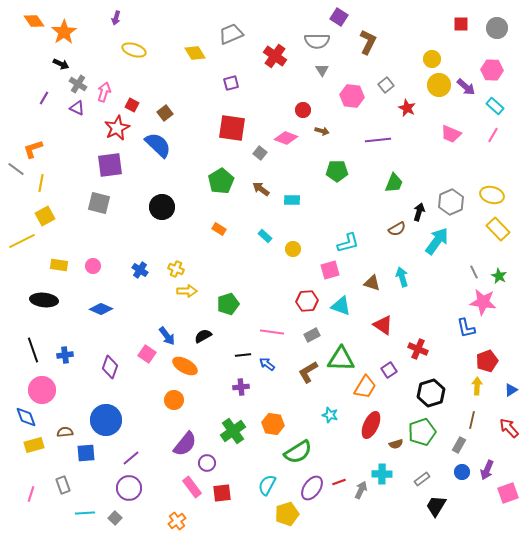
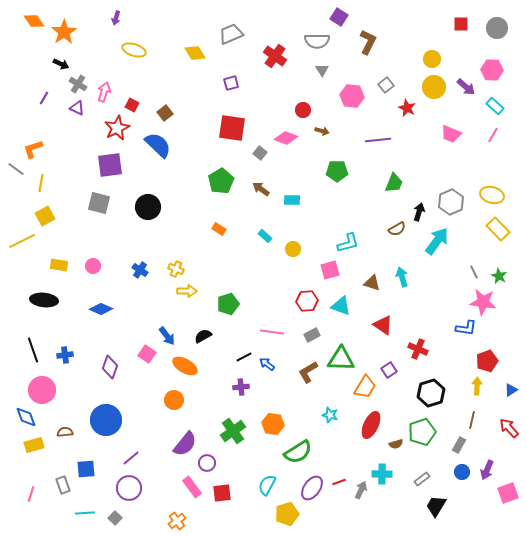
yellow circle at (439, 85): moved 5 px left, 2 px down
black circle at (162, 207): moved 14 px left
blue L-shape at (466, 328): rotated 70 degrees counterclockwise
black line at (243, 355): moved 1 px right, 2 px down; rotated 21 degrees counterclockwise
blue square at (86, 453): moved 16 px down
